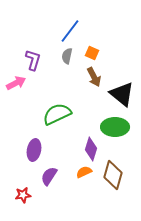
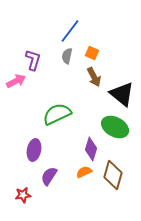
pink arrow: moved 2 px up
green ellipse: rotated 28 degrees clockwise
